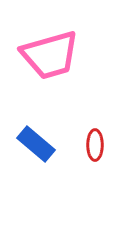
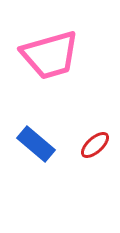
red ellipse: rotated 48 degrees clockwise
